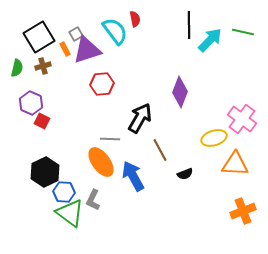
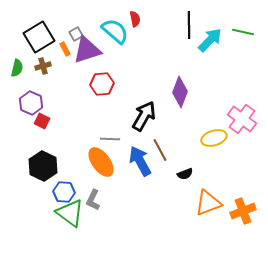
cyan semicircle: rotated 12 degrees counterclockwise
black arrow: moved 4 px right, 2 px up
orange triangle: moved 27 px left, 39 px down; rotated 24 degrees counterclockwise
black hexagon: moved 2 px left, 6 px up; rotated 8 degrees counterclockwise
blue arrow: moved 7 px right, 15 px up
